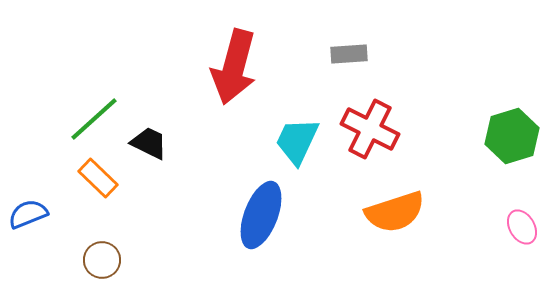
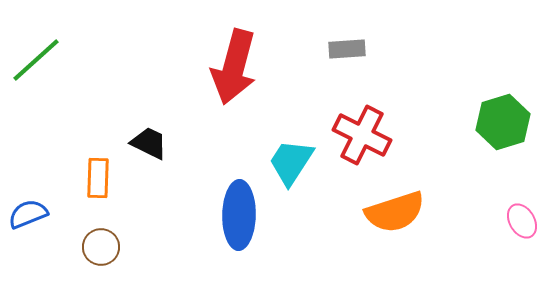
gray rectangle: moved 2 px left, 5 px up
green line: moved 58 px left, 59 px up
red cross: moved 8 px left, 6 px down
green hexagon: moved 9 px left, 14 px up
cyan trapezoid: moved 6 px left, 21 px down; rotated 8 degrees clockwise
orange rectangle: rotated 48 degrees clockwise
blue ellipse: moved 22 px left; rotated 20 degrees counterclockwise
pink ellipse: moved 6 px up
brown circle: moved 1 px left, 13 px up
